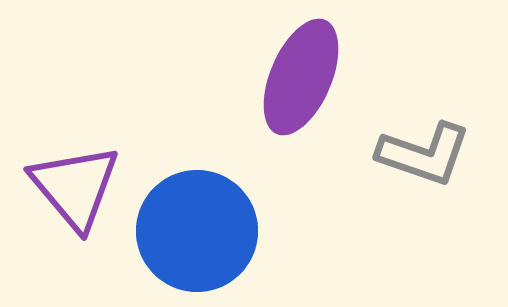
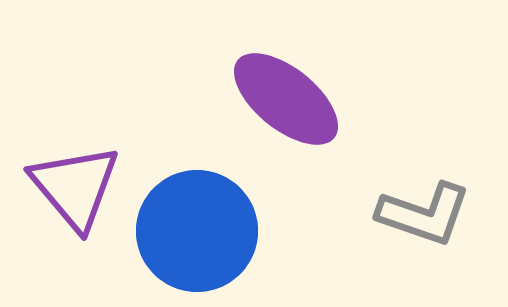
purple ellipse: moved 15 px left, 22 px down; rotated 74 degrees counterclockwise
gray L-shape: moved 60 px down
